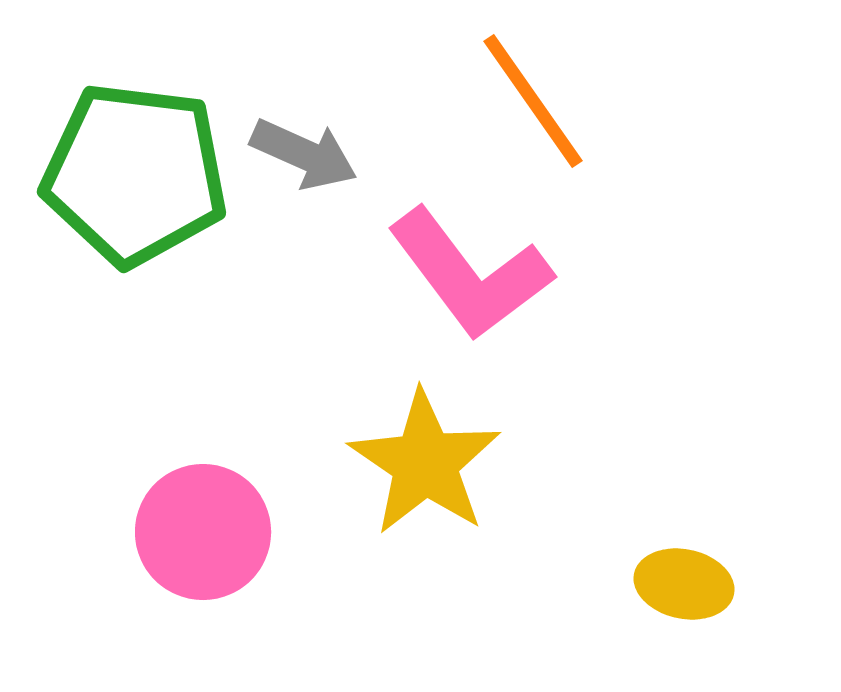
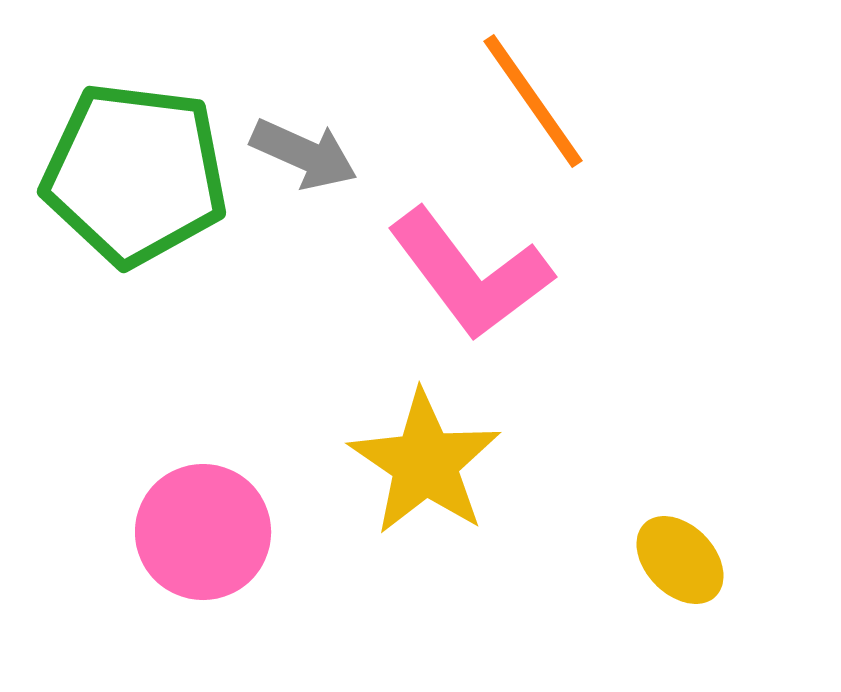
yellow ellipse: moved 4 px left, 24 px up; rotated 34 degrees clockwise
